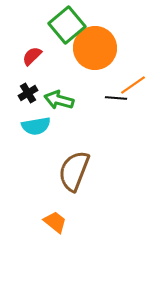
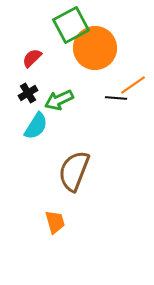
green square: moved 4 px right; rotated 12 degrees clockwise
red semicircle: moved 2 px down
green arrow: rotated 40 degrees counterclockwise
cyan semicircle: rotated 48 degrees counterclockwise
orange trapezoid: rotated 35 degrees clockwise
